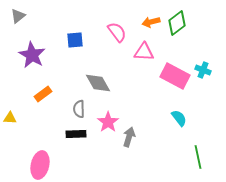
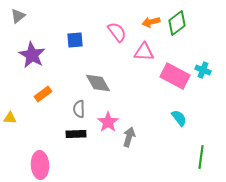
green line: moved 3 px right; rotated 20 degrees clockwise
pink ellipse: rotated 16 degrees counterclockwise
